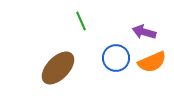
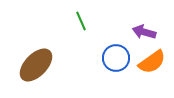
orange semicircle: rotated 12 degrees counterclockwise
brown ellipse: moved 22 px left, 3 px up
